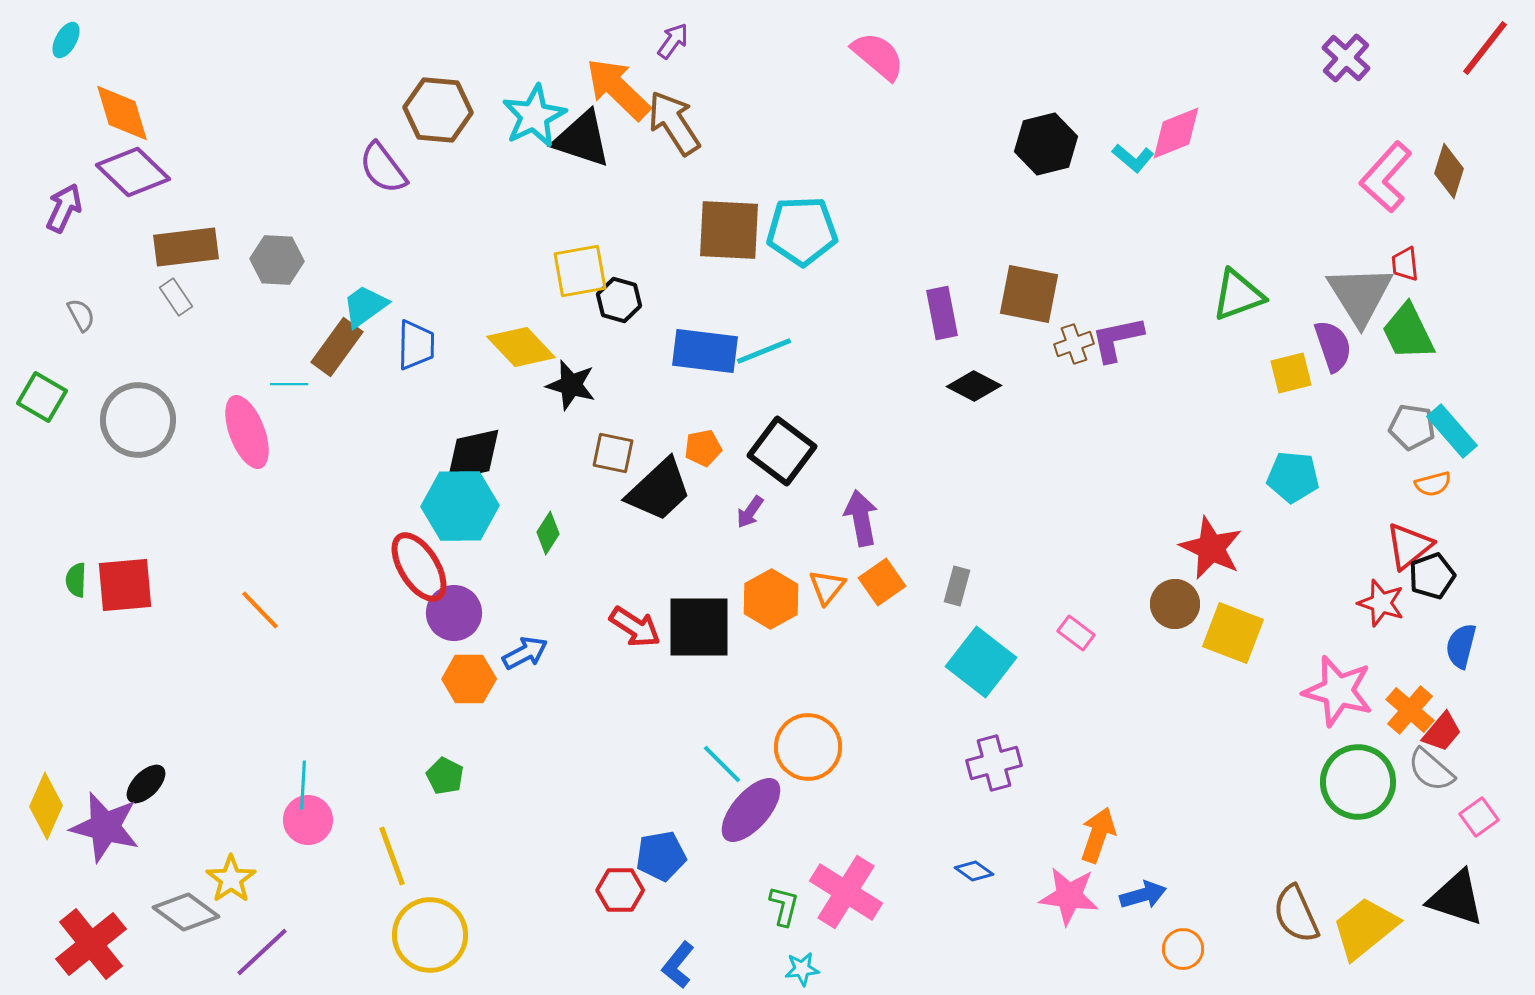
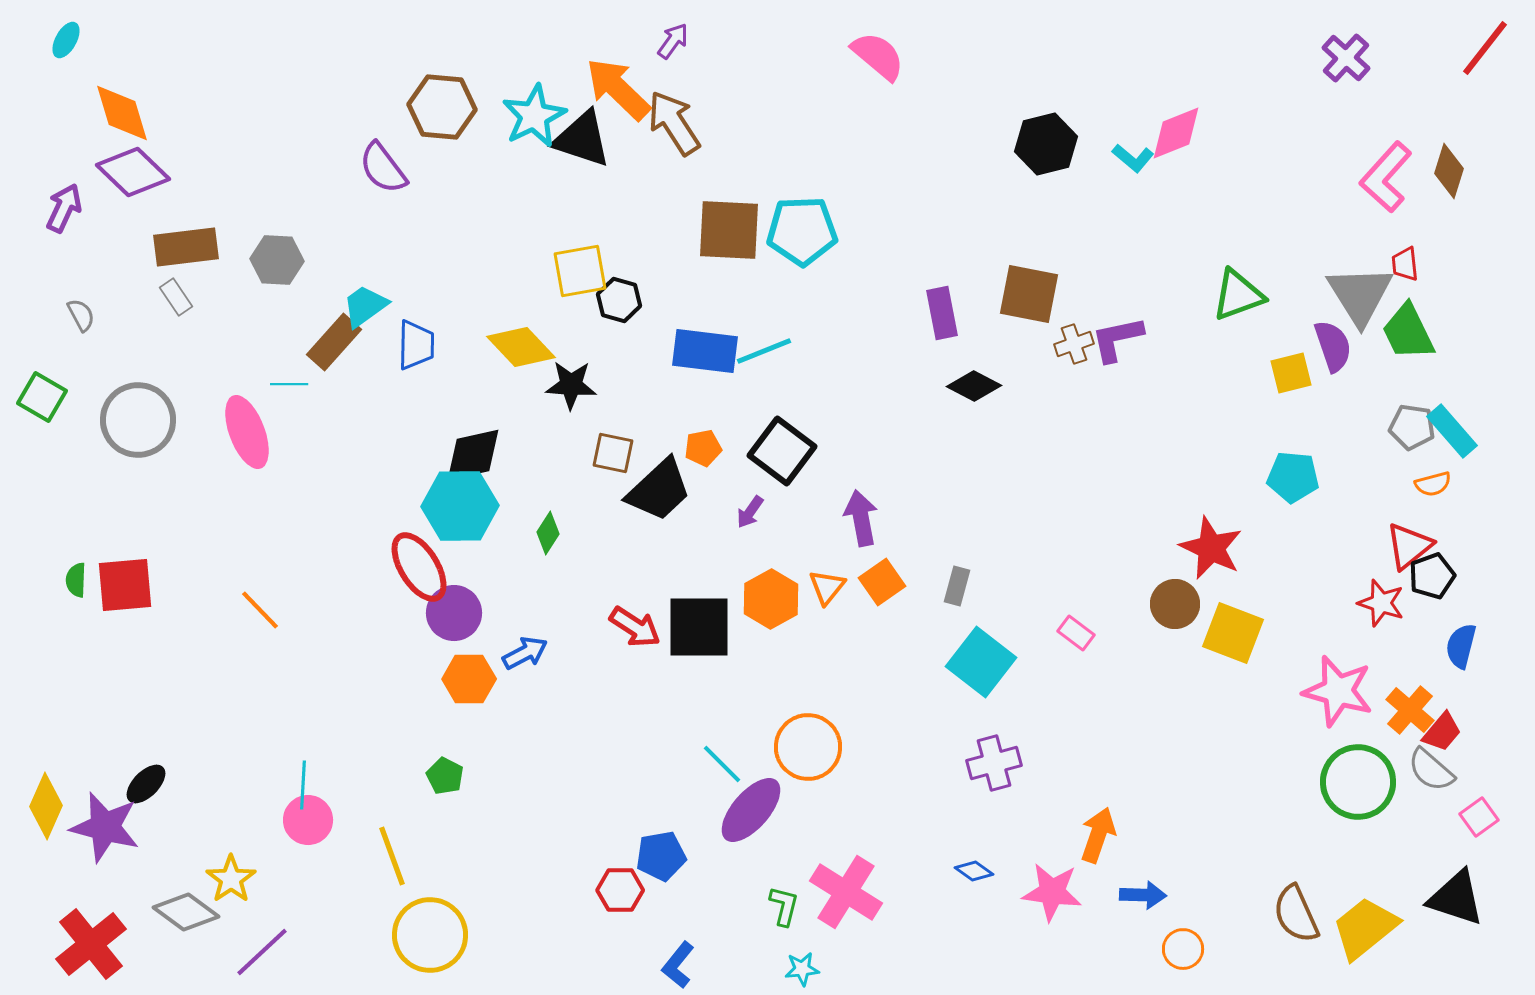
brown hexagon at (438, 110): moved 4 px right, 3 px up
brown rectangle at (337, 347): moved 3 px left, 5 px up; rotated 6 degrees clockwise
black star at (571, 385): rotated 12 degrees counterclockwise
blue arrow at (1143, 895): rotated 18 degrees clockwise
pink star at (1069, 896): moved 17 px left, 4 px up
